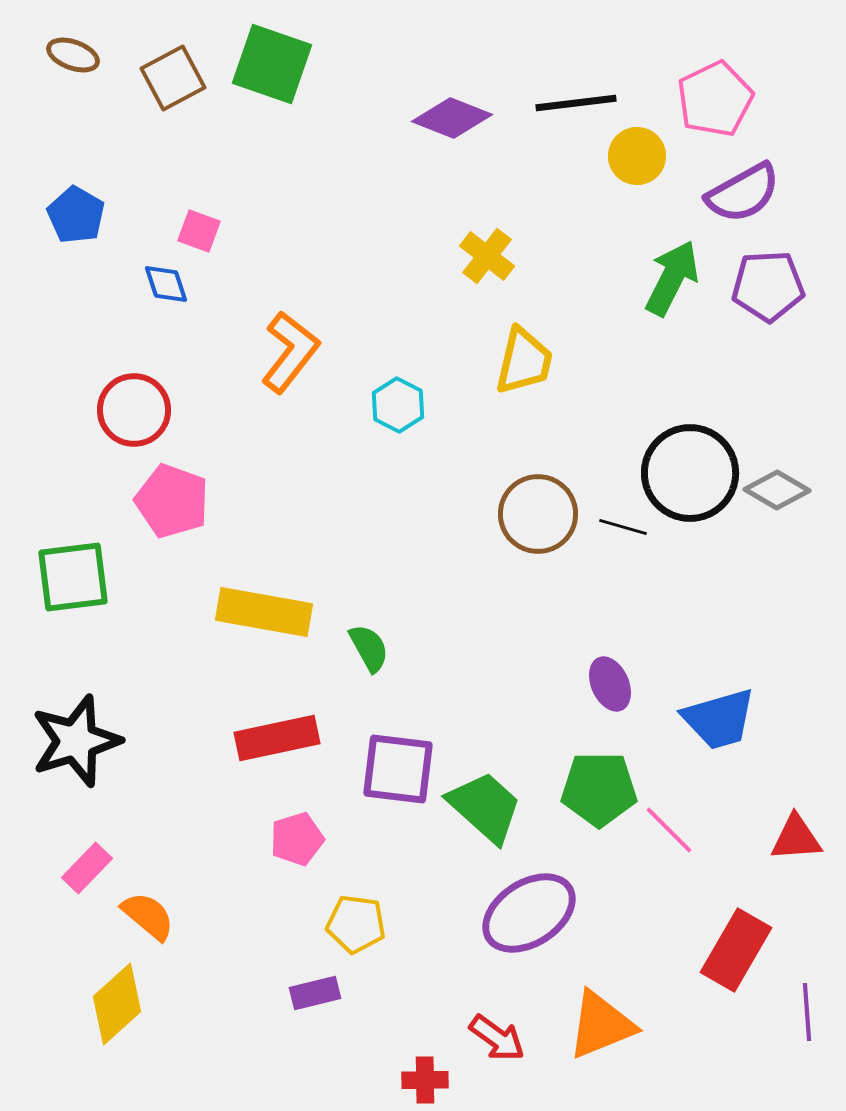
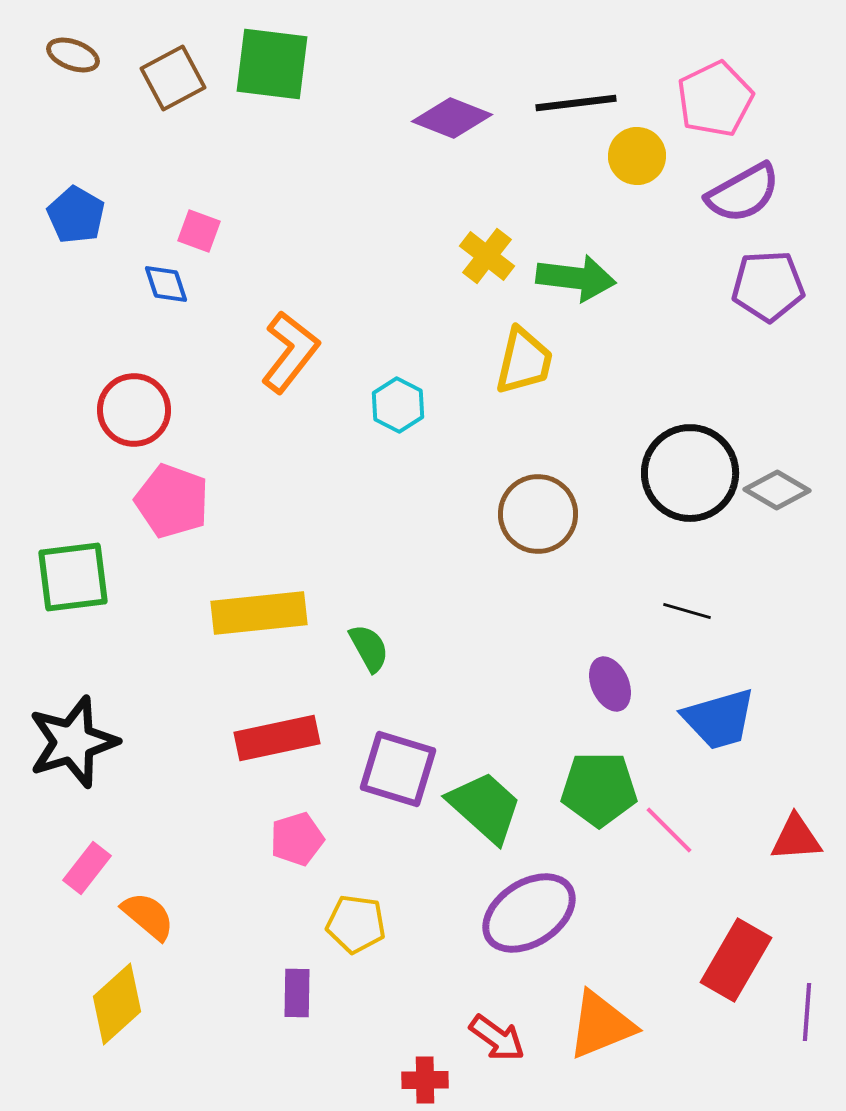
green square at (272, 64): rotated 12 degrees counterclockwise
green arrow at (672, 278): moved 96 px left; rotated 70 degrees clockwise
black line at (623, 527): moved 64 px right, 84 px down
yellow rectangle at (264, 612): moved 5 px left, 1 px down; rotated 16 degrees counterclockwise
black star at (76, 741): moved 3 px left, 1 px down
purple square at (398, 769): rotated 10 degrees clockwise
pink rectangle at (87, 868): rotated 6 degrees counterclockwise
red rectangle at (736, 950): moved 10 px down
purple rectangle at (315, 993): moved 18 px left; rotated 75 degrees counterclockwise
purple line at (807, 1012): rotated 8 degrees clockwise
